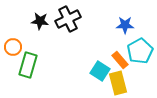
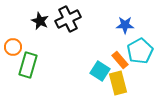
black star: rotated 18 degrees clockwise
